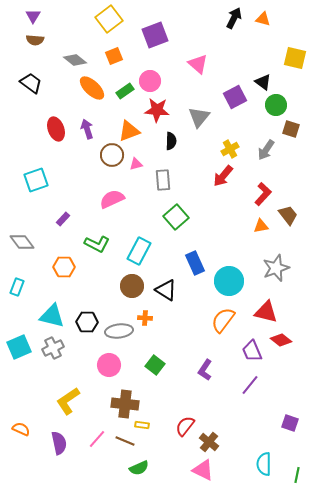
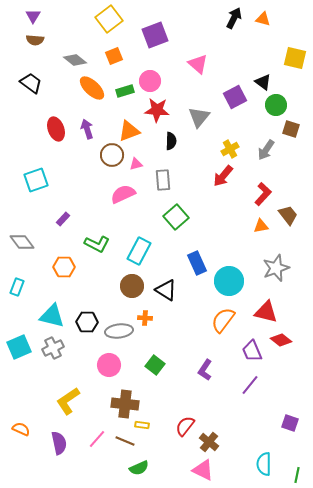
green rectangle at (125, 91): rotated 18 degrees clockwise
pink semicircle at (112, 199): moved 11 px right, 5 px up
blue rectangle at (195, 263): moved 2 px right
